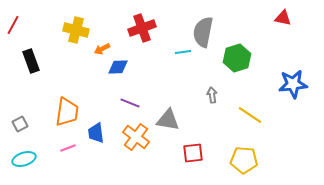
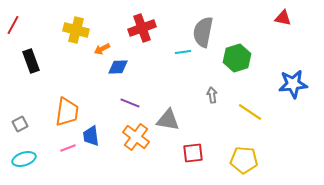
yellow line: moved 3 px up
blue trapezoid: moved 5 px left, 3 px down
